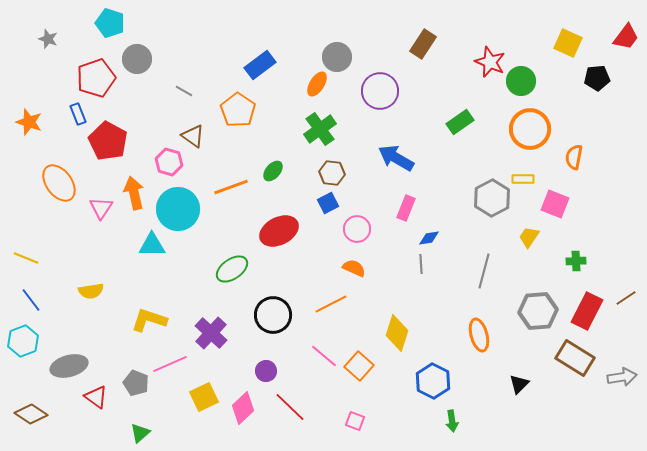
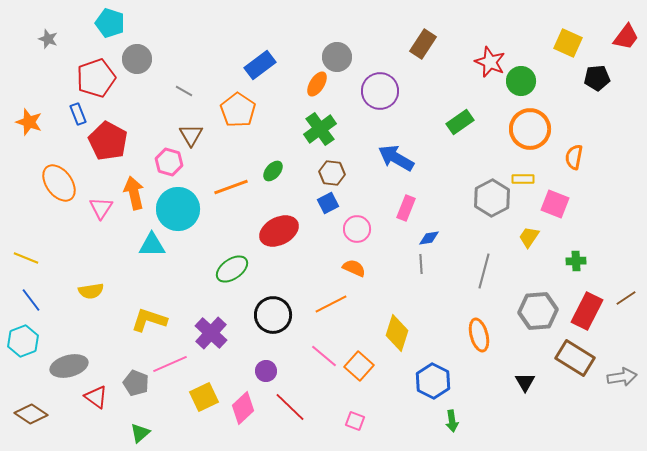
brown triangle at (193, 136): moved 2 px left, 1 px up; rotated 25 degrees clockwise
black triangle at (519, 384): moved 6 px right, 2 px up; rotated 15 degrees counterclockwise
